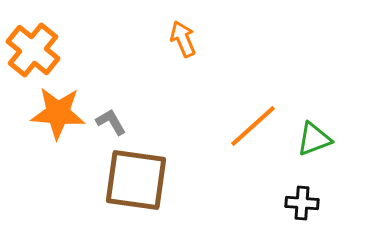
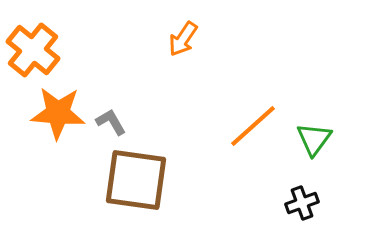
orange arrow: rotated 123 degrees counterclockwise
green triangle: rotated 33 degrees counterclockwise
black cross: rotated 24 degrees counterclockwise
